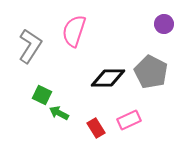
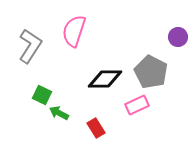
purple circle: moved 14 px right, 13 px down
black diamond: moved 3 px left, 1 px down
pink rectangle: moved 8 px right, 15 px up
